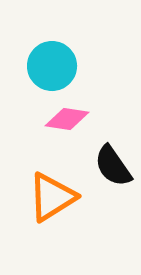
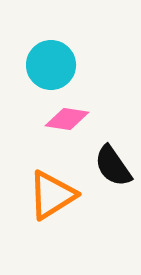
cyan circle: moved 1 px left, 1 px up
orange triangle: moved 2 px up
